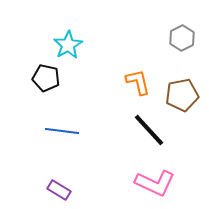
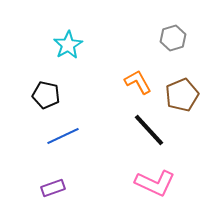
gray hexagon: moved 9 px left; rotated 10 degrees clockwise
black pentagon: moved 17 px down
orange L-shape: rotated 16 degrees counterclockwise
brown pentagon: rotated 12 degrees counterclockwise
blue line: moved 1 px right, 5 px down; rotated 32 degrees counterclockwise
purple rectangle: moved 6 px left, 2 px up; rotated 50 degrees counterclockwise
